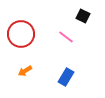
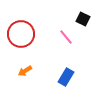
black square: moved 3 px down
pink line: rotated 14 degrees clockwise
